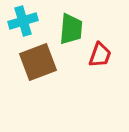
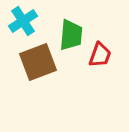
cyan cross: rotated 16 degrees counterclockwise
green trapezoid: moved 6 px down
